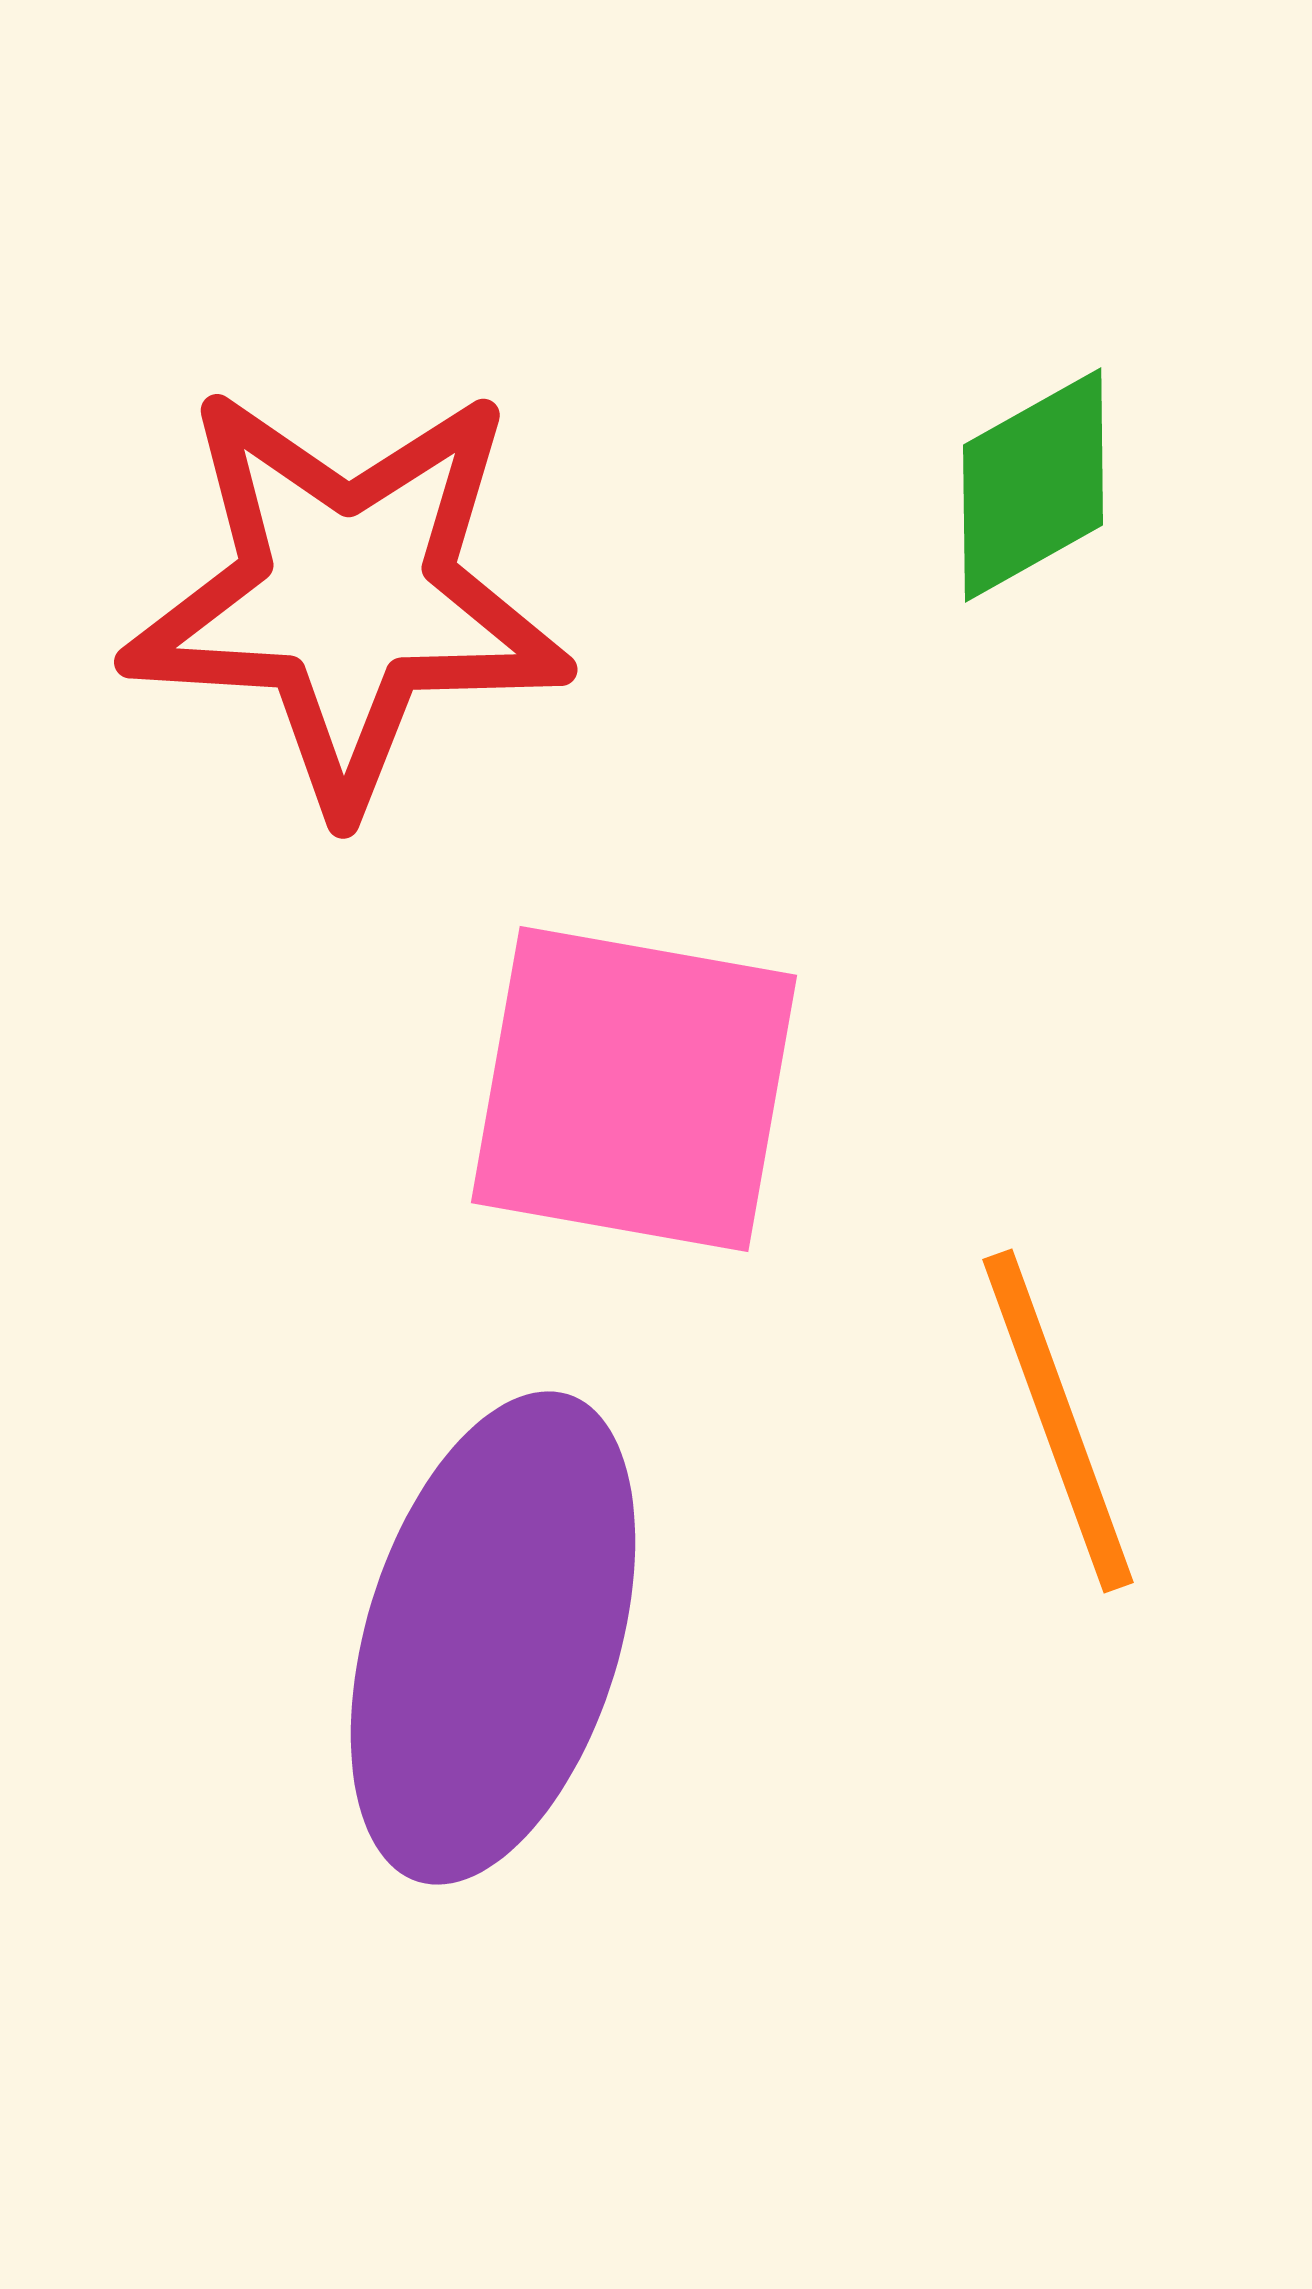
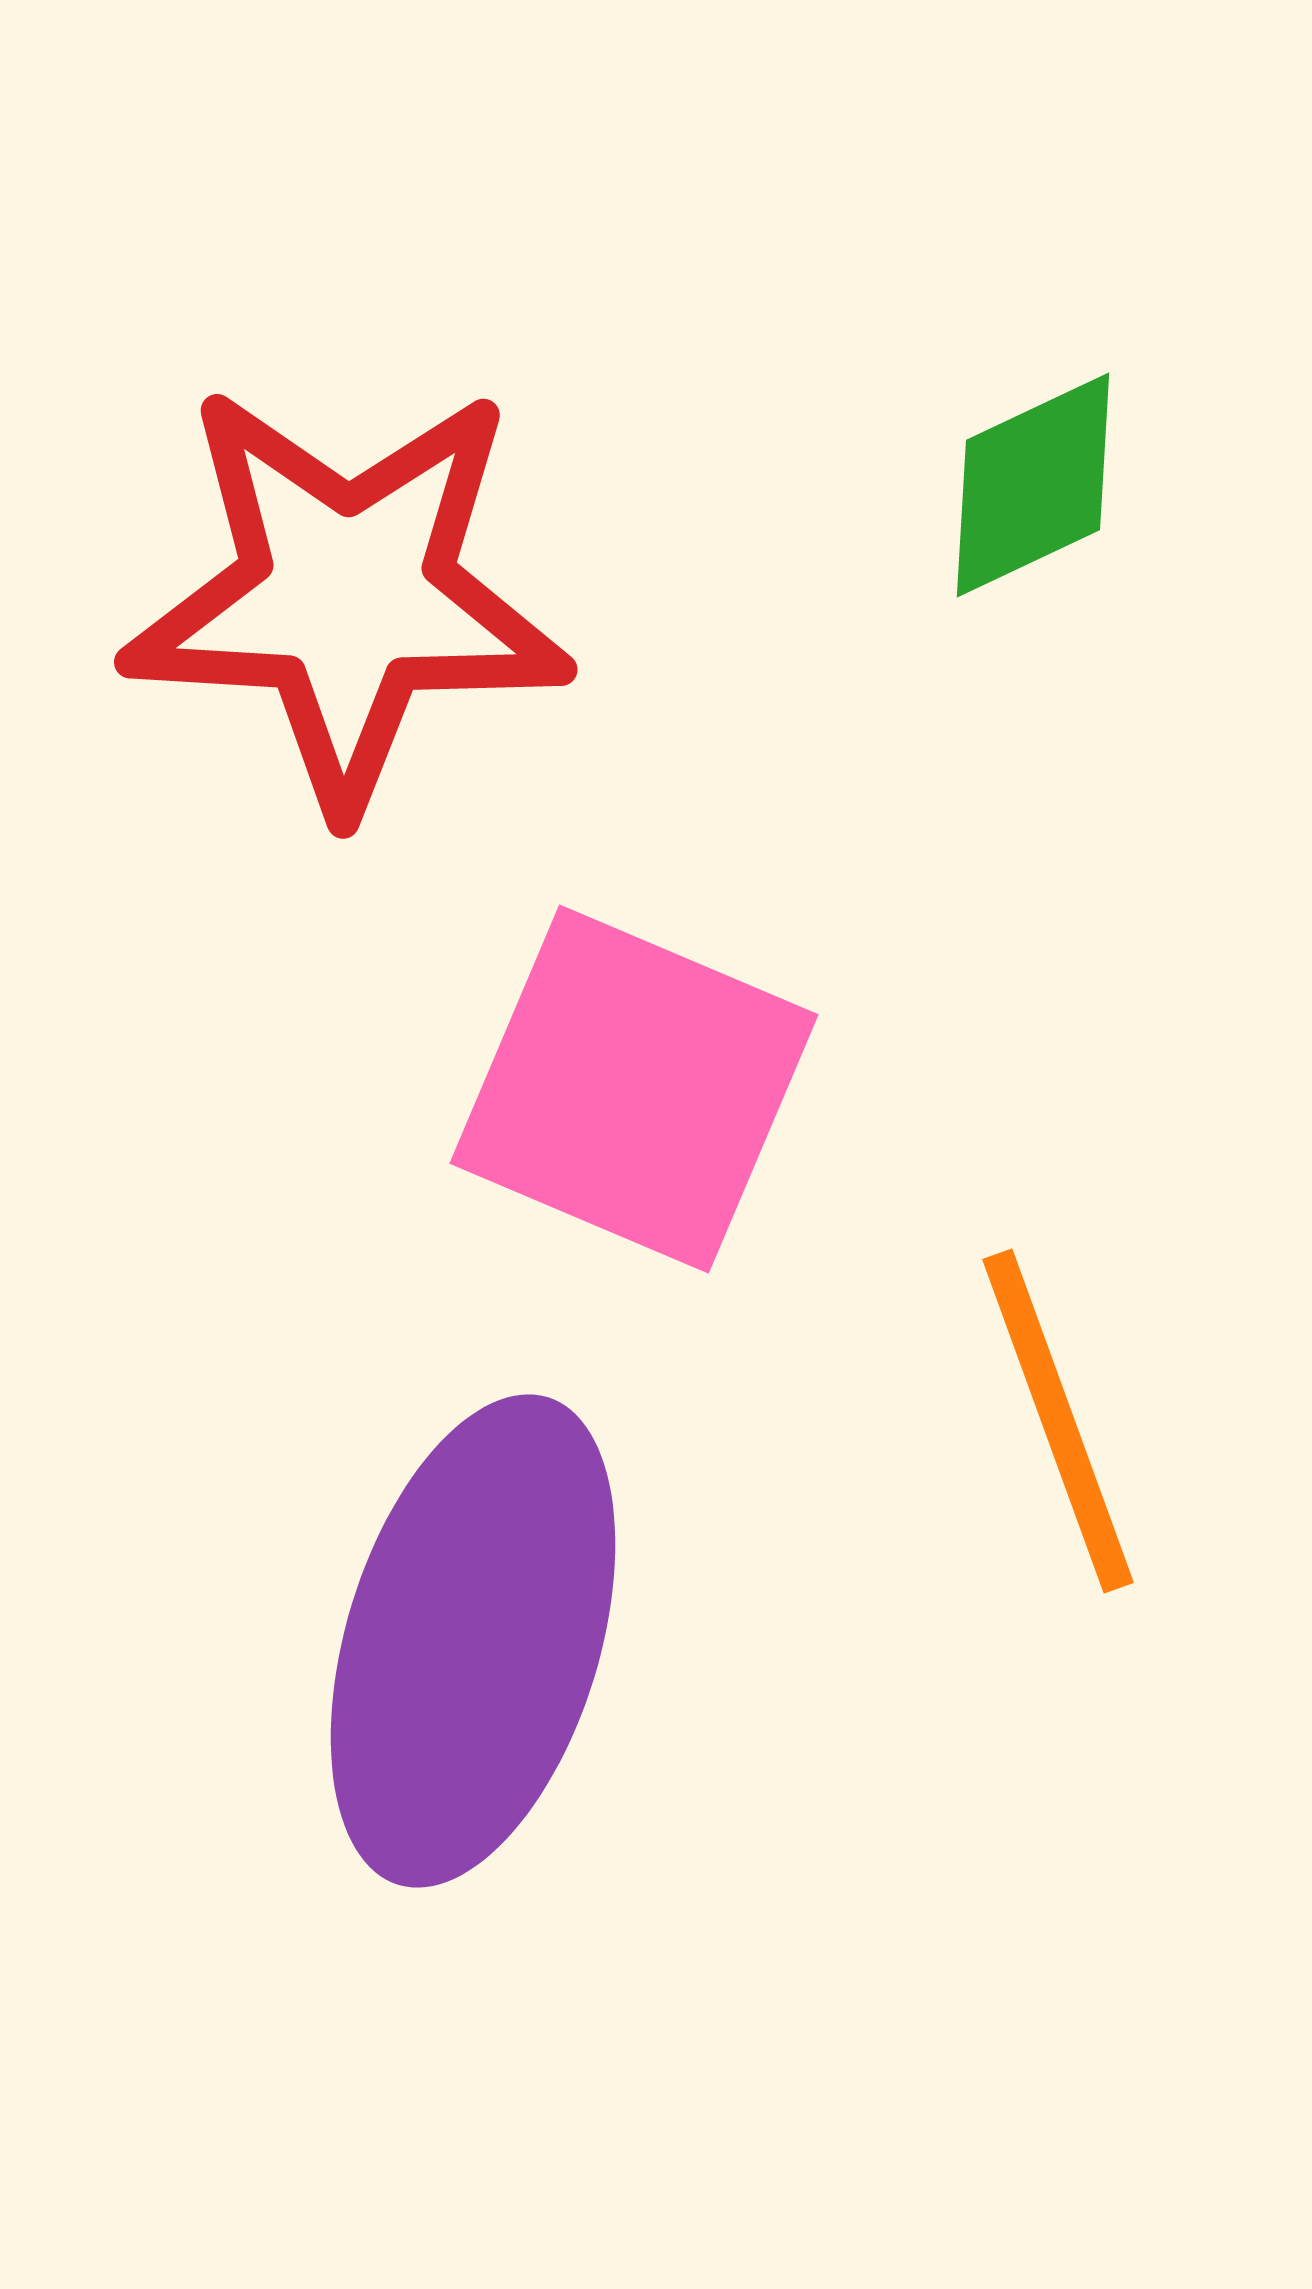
green diamond: rotated 4 degrees clockwise
pink square: rotated 13 degrees clockwise
purple ellipse: moved 20 px left, 3 px down
